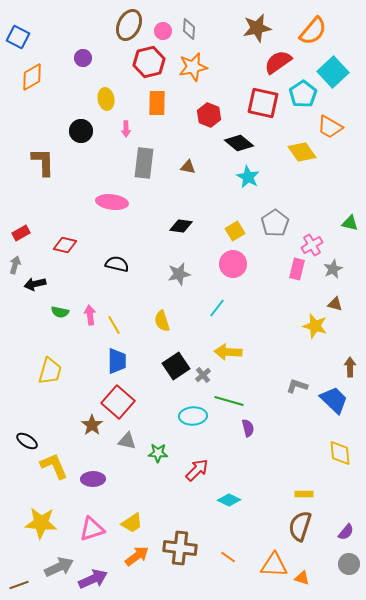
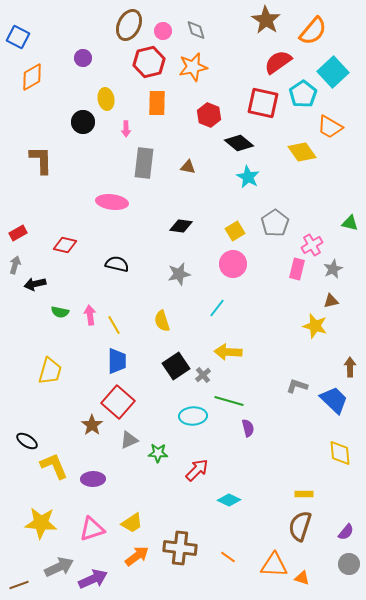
brown star at (257, 28): moved 9 px right, 8 px up; rotated 28 degrees counterclockwise
gray diamond at (189, 29): moved 7 px right, 1 px down; rotated 20 degrees counterclockwise
black circle at (81, 131): moved 2 px right, 9 px up
brown L-shape at (43, 162): moved 2 px left, 2 px up
red rectangle at (21, 233): moved 3 px left
brown triangle at (335, 304): moved 4 px left, 3 px up; rotated 28 degrees counterclockwise
gray triangle at (127, 441): moved 2 px right, 1 px up; rotated 36 degrees counterclockwise
